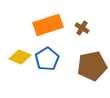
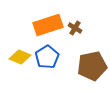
brown cross: moved 7 px left
blue pentagon: moved 2 px up
